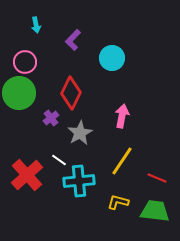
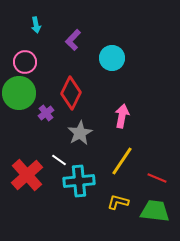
purple cross: moved 5 px left, 5 px up
